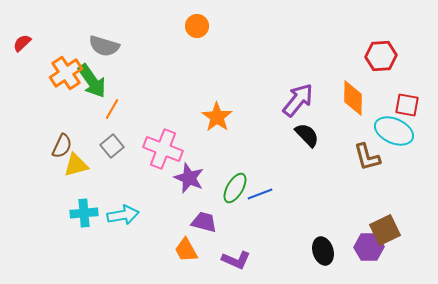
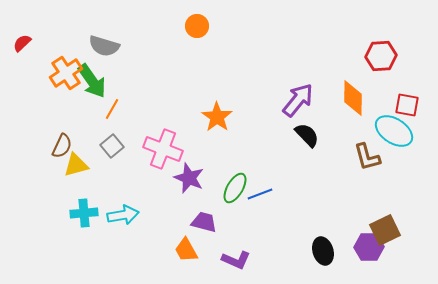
cyan ellipse: rotated 9 degrees clockwise
